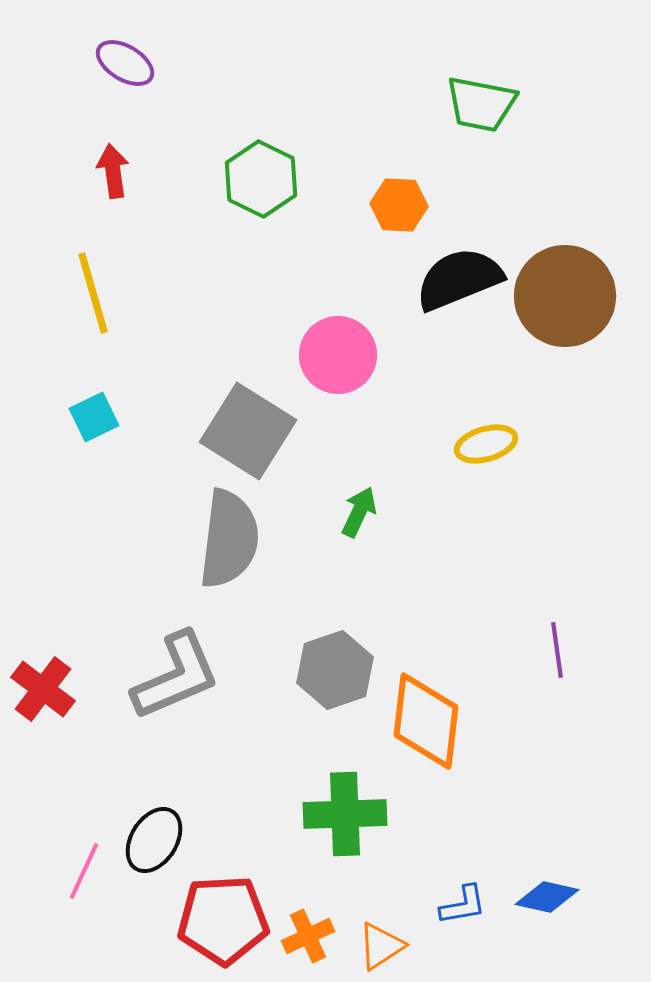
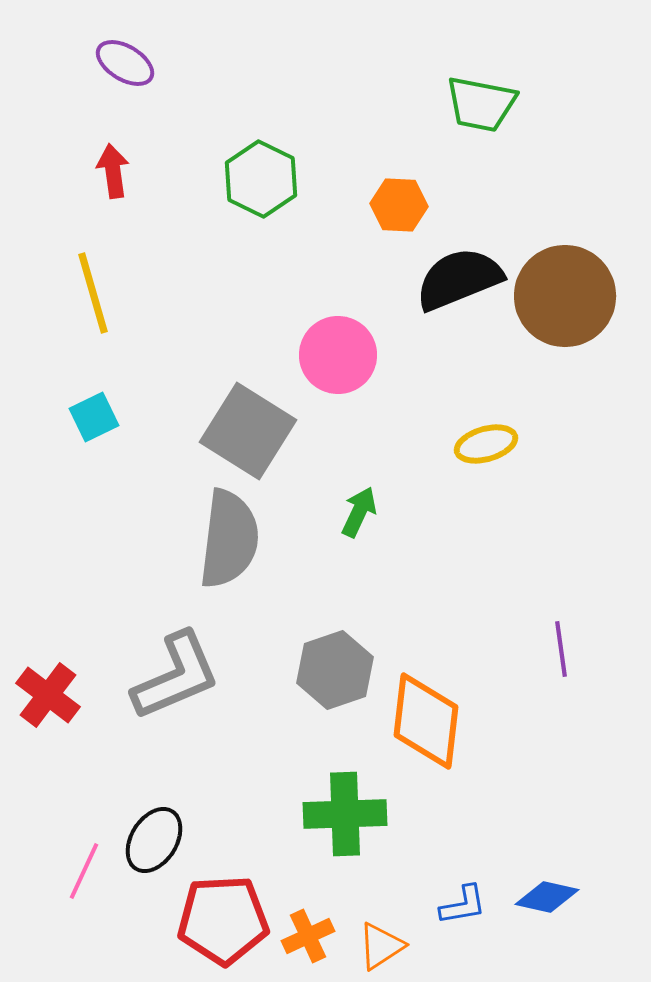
purple line: moved 4 px right, 1 px up
red cross: moved 5 px right, 6 px down
